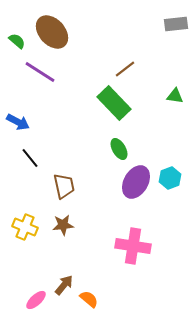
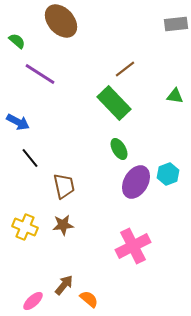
brown ellipse: moved 9 px right, 11 px up
purple line: moved 2 px down
cyan hexagon: moved 2 px left, 4 px up
pink cross: rotated 36 degrees counterclockwise
pink ellipse: moved 3 px left, 1 px down
